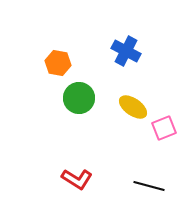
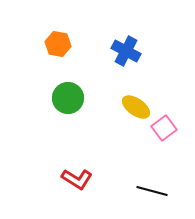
orange hexagon: moved 19 px up
green circle: moved 11 px left
yellow ellipse: moved 3 px right
pink square: rotated 15 degrees counterclockwise
black line: moved 3 px right, 5 px down
